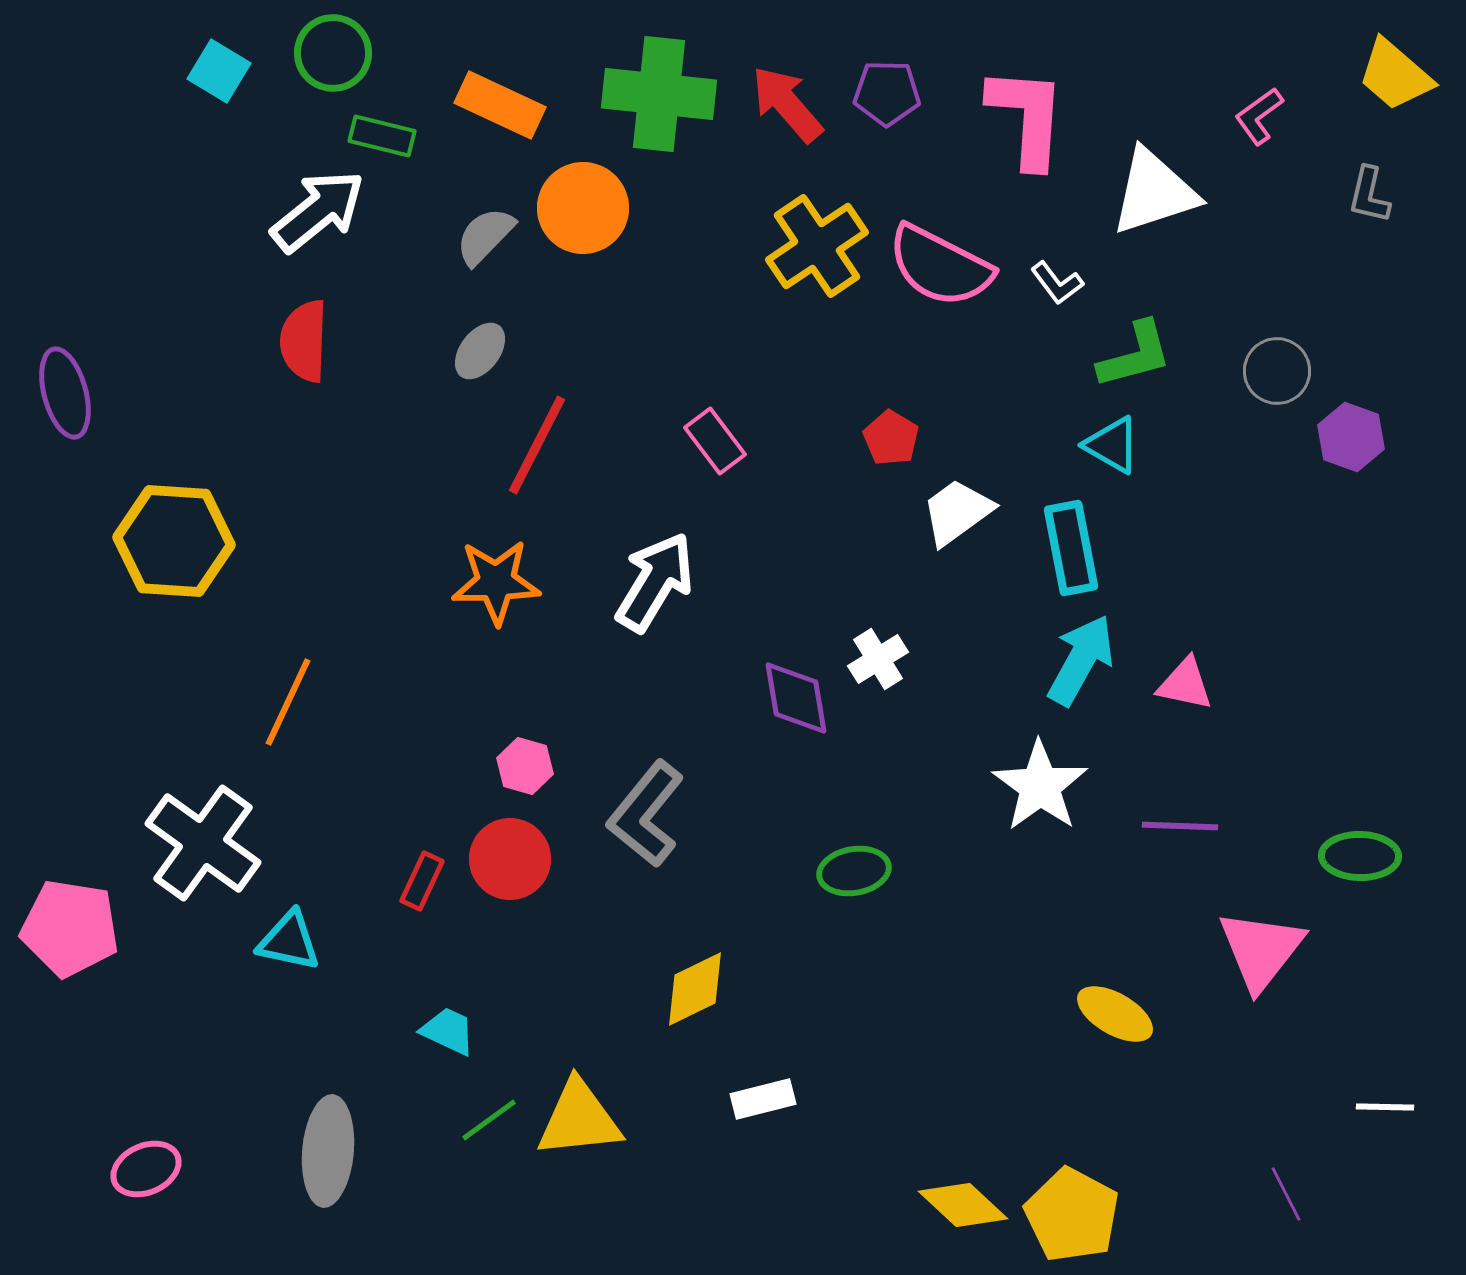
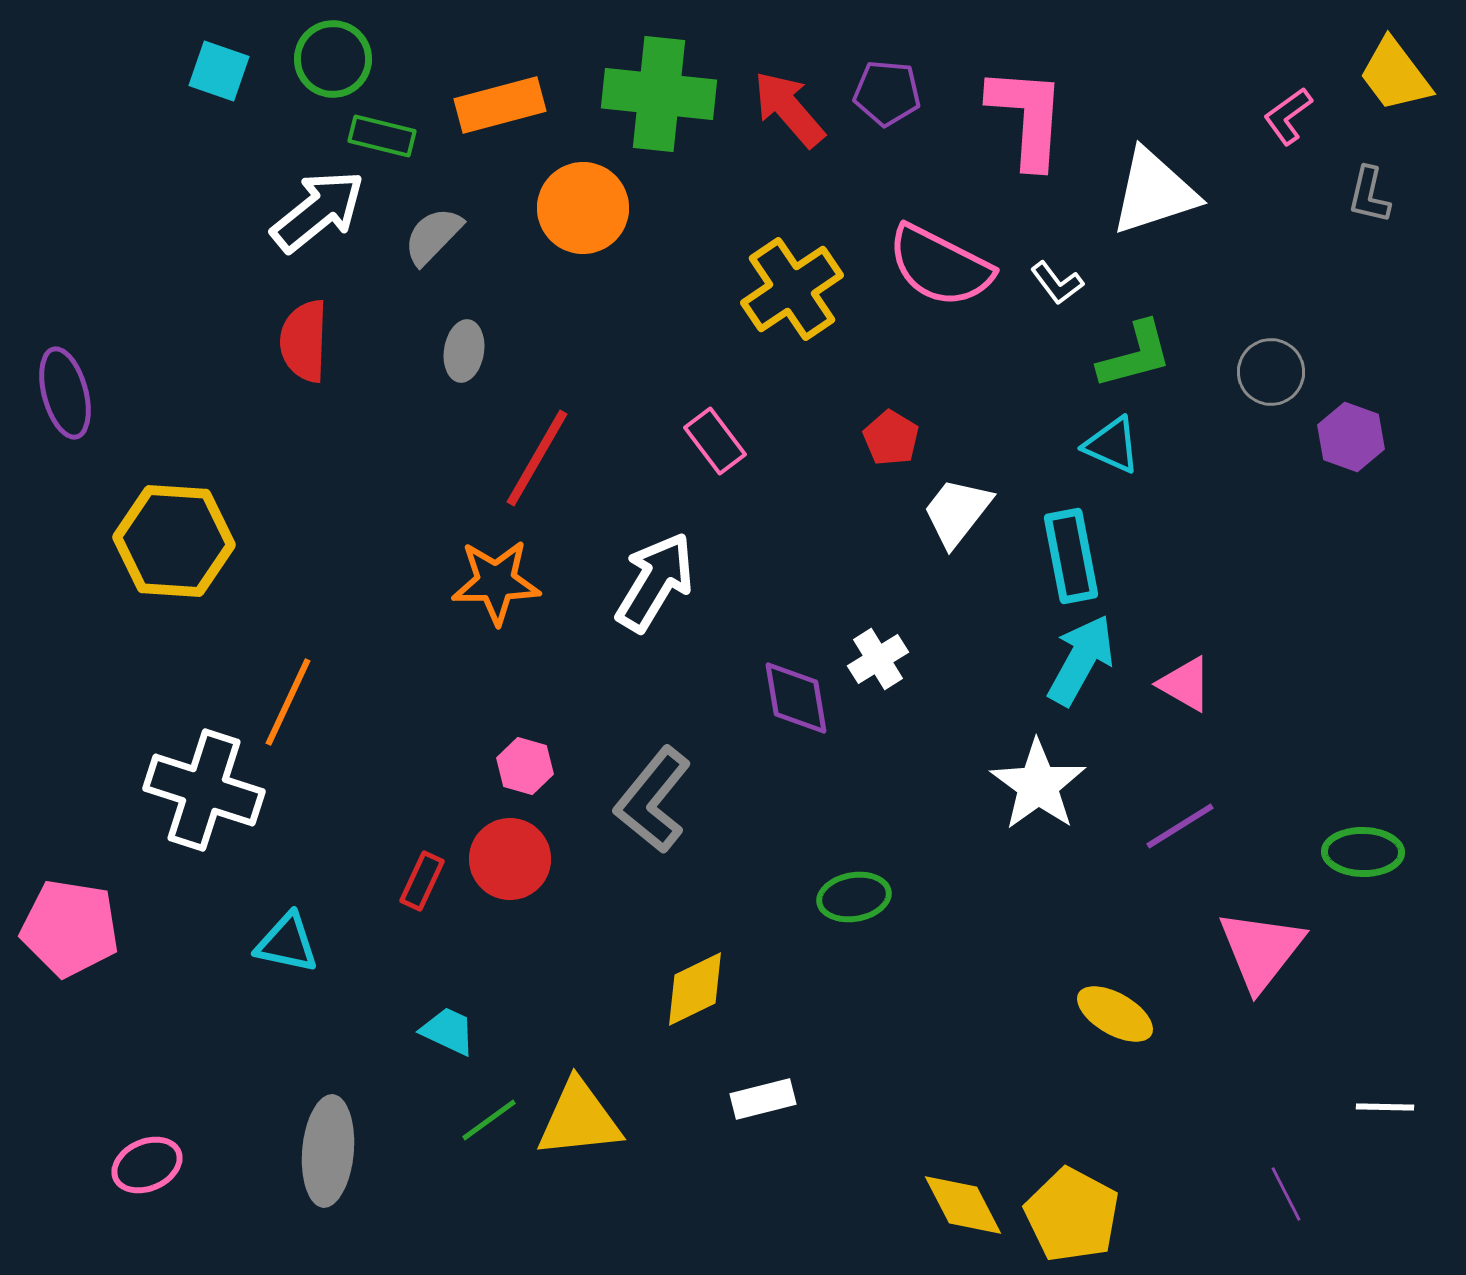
green circle at (333, 53): moved 6 px down
cyan square at (219, 71): rotated 12 degrees counterclockwise
yellow trapezoid at (1395, 75): rotated 12 degrees clockwise
purple pentagon at (887, 93): rotated 4 degrees clockwise
red arrow at (787, 104): moved 2 px right, 5 px down
orange rectangle at (500, 105): rotated 40 degrees counterclockwise
pink L-shape at (1259, 116): moved 29 px right
gray semicircle at (485, 236): moved 52 px left
yellow cross at (817, 246): moved 25 px left, 43 px down
gray ellipse at (480, 351): moved 16 px left; rotated 28 degrees counterclockwise
gray circle at (1277, 371): moved 6 px left, 1 px down
red line at (537, 445): moved 13 px down; rotated 3 degrees clockwise
cyan triangle at (1112, 445): rotated 6 degrees counterclockwise
white trapezoid at (957, 512): rotated 16 degrees counterclockwise
cyan rectangle at (1071, 548): moved 8 px down
pink triangle at (1185, 684): rotated 18 degrees clockwise
white star at (1040, 786): moved 2 px left, 1 px up
gray L-shape at (646, 814): moved 7 px right, 14 px up
purple line at (1180, 826): rotated 34 degrees counterclockwise
white cross at (203, 843): moved 1 px right, 53 px up; rotated 18 degrees counterclockwise
green ellipse at (1360, 856): moved 3 px right, 4 px up
green ellipse at (854, 871): moved 26 px down
cyan triangle at (289, 941): moved 2 px left, 2 px down
pink ellipse at (146, 1169): moved 1 px right, 4 px up
yellow diamond at (963, 1205): rotated 20 degrees clockwise
